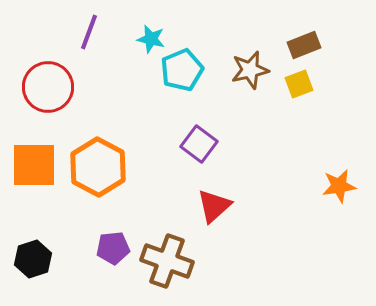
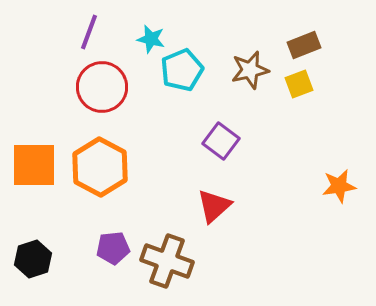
red circle: moved 54 px right
purple square: moved 22 px right, 3 px up
orange hexagon: moved 2 px right
